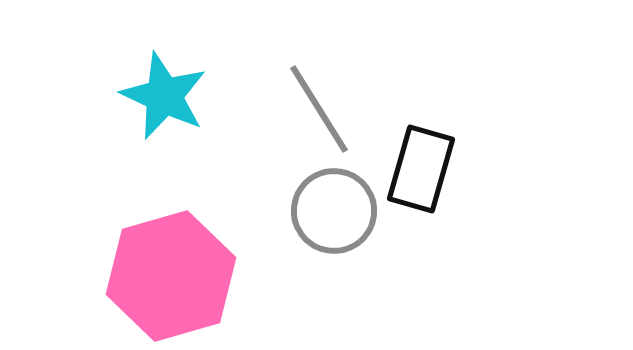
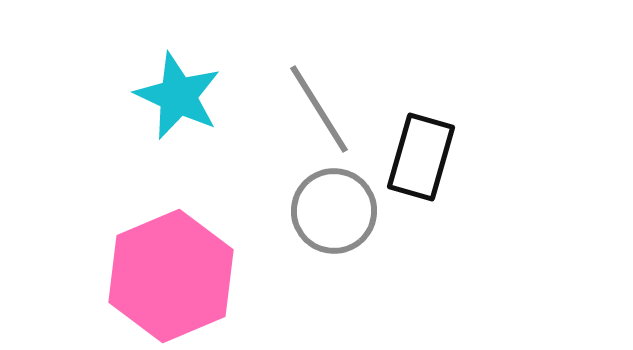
cyan star: moved 14 px right
black rectangle: moved 12 px up
pink hexagon: rotated 7 degrees counterclockwise
